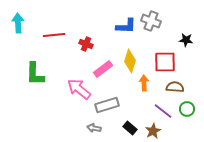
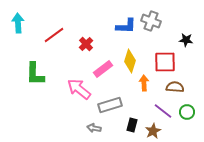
red line: rotated 30 degrees counterclockwise
red cross: rotated 24 degrees clockwise
gray rectangle: moved 3 px right
green circle: moved 3 px down
black rectangle: moved 2 px right, 3 px up; rotated 64 degrees clockwise
